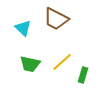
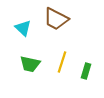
yellow line: rotated 30 degrees counterclockwise
green rectangle: moved 3 px right, 4 px up
